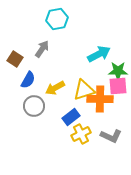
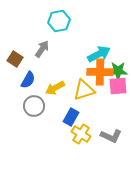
cyan hexagon: moved 2 px right, 2 px down
orange cross: moved 27 px up
blue rectangle: rotated 24 degrees counterclockwise
yellow cross: rotated 30 degrees counterclockwise
